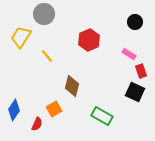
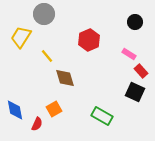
red rectangle: rotated 24 degrees counterclockwise
brown diamond: moved 7 px left, 8 px up; rotated 30 degrees counterclockwise
blue diamond: moved 1 px right; rotated 45 degrees counterclockwise
